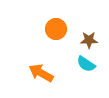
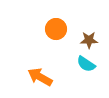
orange arrow: moved 1 px left, 4 px down
